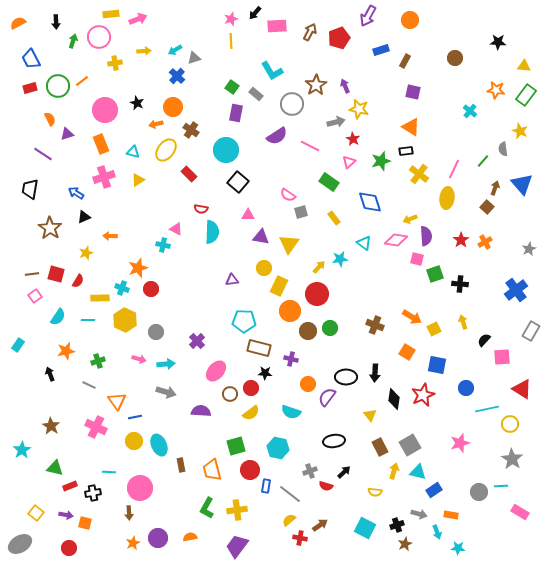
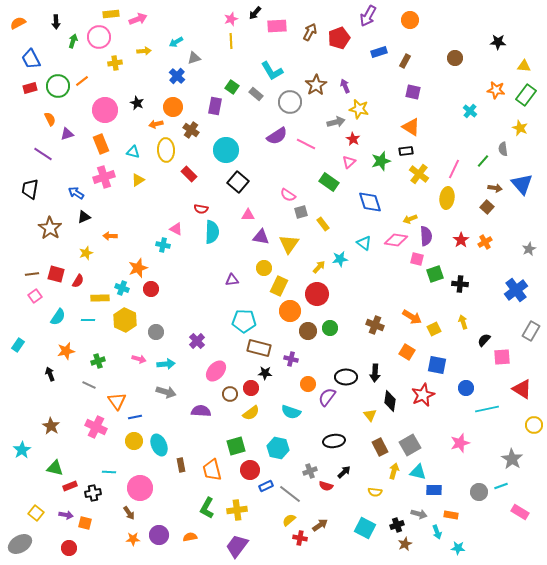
cyan arrow at (175, 50): moved 1 px right, 8 px up
blue rectangle at (381, 50): moved 2 px left, 2 px down
gray circle at (292, 104): moved 2 px left, 2 px up
purple rectangle at (236, 113): moved 21 px left, 7 px up
yellow star at (520, 131): moved 3 px up
pink line at (310, 146): moved 4 px left, 2 px up
yellow ellipse at (166, 150): rotated 40 degrees counterclockwise
brown arrow at (495, 188): rotated 80 degrees clockwise
yellow rectangle at (334, 218): moved 11 px left, 6 px down
black diamond at (394, 399): moved 4 px left, 2 px down
yellow circle at (510, 424): moved 24 px right, 1 px down
blue rectangle at (266, 486): rotated 56 degrees clockwise
cyan line at (501, 486): rotated 16 degrees counterclockwise
blue rectangle at (434, 490): rotated 35 degrees clockwise
brown arrow at (129, 513): rotated 32 degrees counterclockwise
purple circle at (158, 538): moved 1 px right, 3 px up
orange star at (133, 543): moved 4 px up; rotated 24 degrees clockwise
